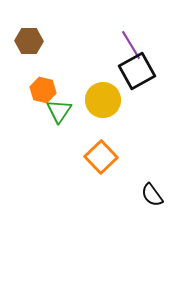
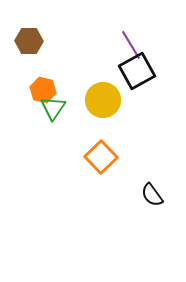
green triangle: moved 6 px left, 3 px up
